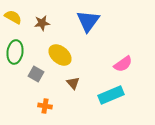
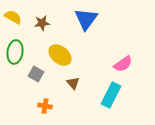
blue triangle: moved 2 px left, 2 px up
cyan rectangle: rotated 40 degrees counterclockwise
